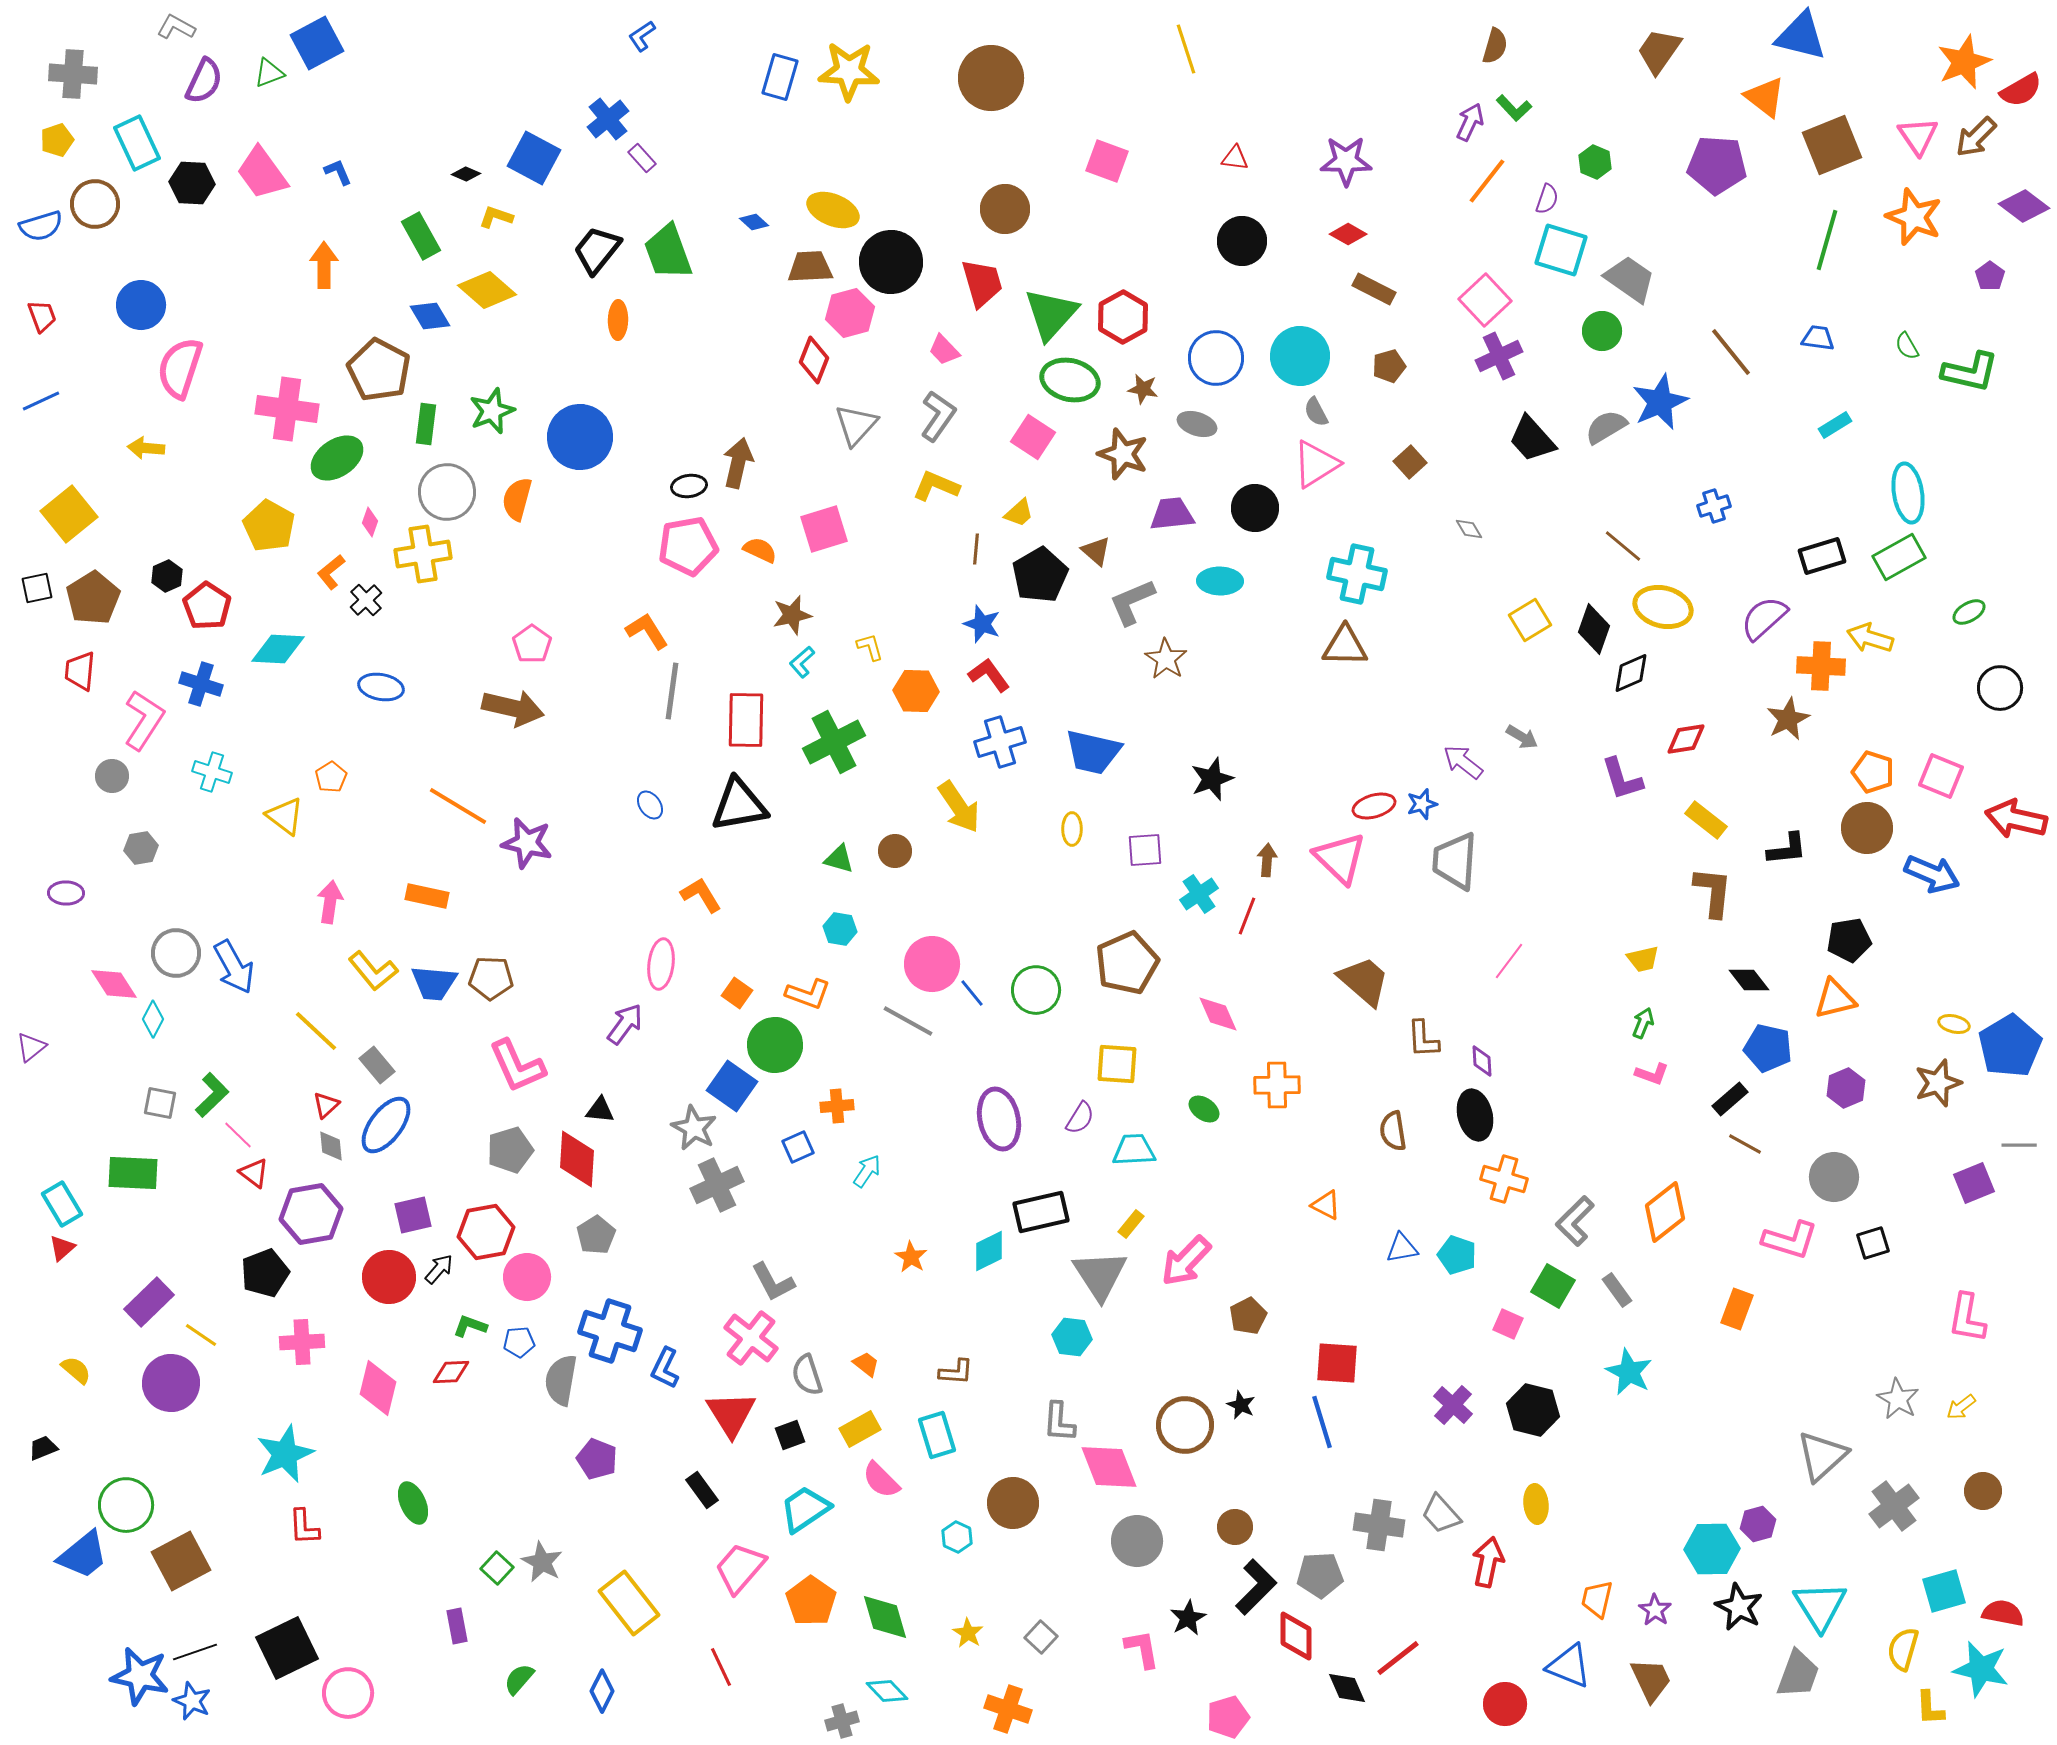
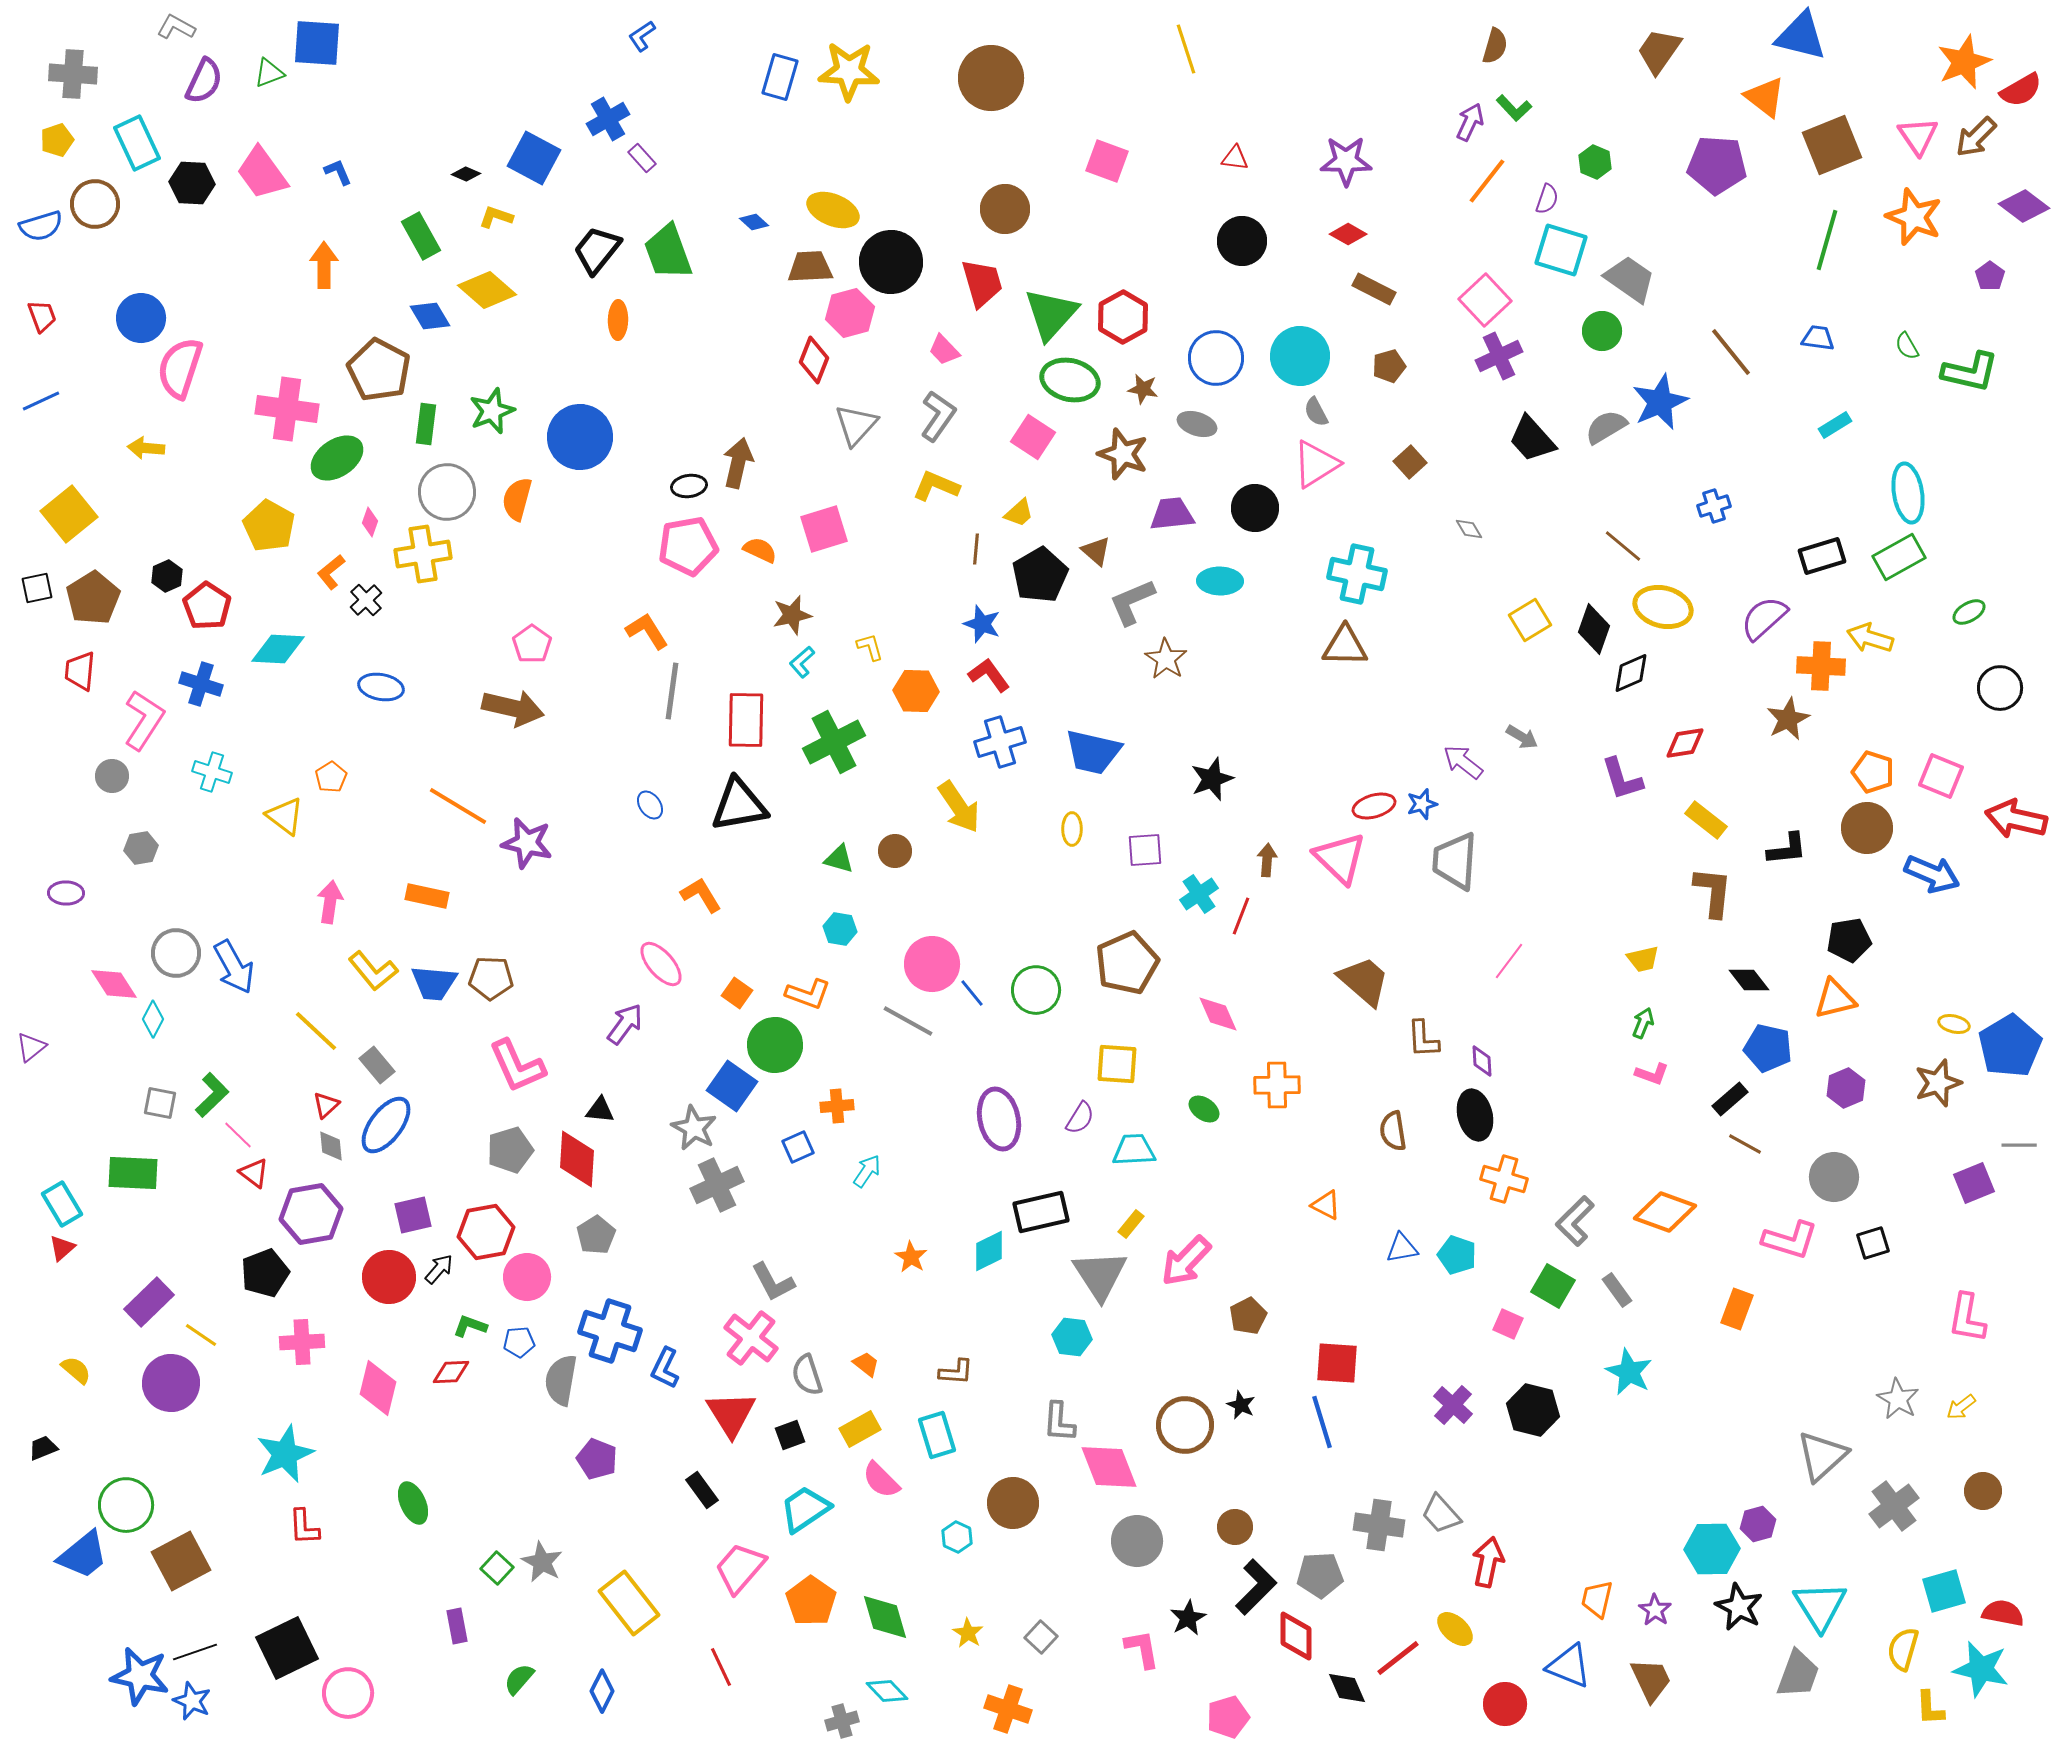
blue square at (317, 43): rotated 32 degrees clockwise
blue cross at (608, 119): rotated 9 degrees clockwise
blue circle at (141, 305): moved 13 px down
red diamond at (1686, 739): moved 1 px left, 4 px down
red line at (1247, 916): moved 6 px left
pink ellipse at (661, 964): rotated 48 degrees counterclockwise
orange diamond at (1665, 1212): rotated 58 degrees clockwise
yellow ellipse at (1536, 1504): moved 81 px left, 125 px down; rotated 42 degrees counterclockwise
